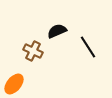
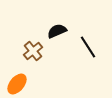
brown cross: rotated 24 degrees clockwise
orange ellipse: moved 3 px right
